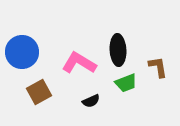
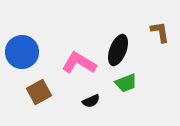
black ellipse: rotated 24 degrees clockwise
brown L-shape: moved 2 px right, 35 px up
